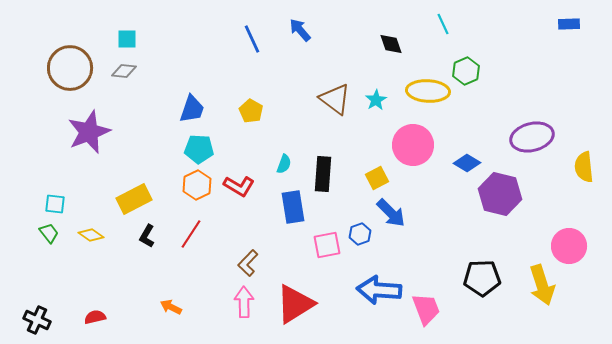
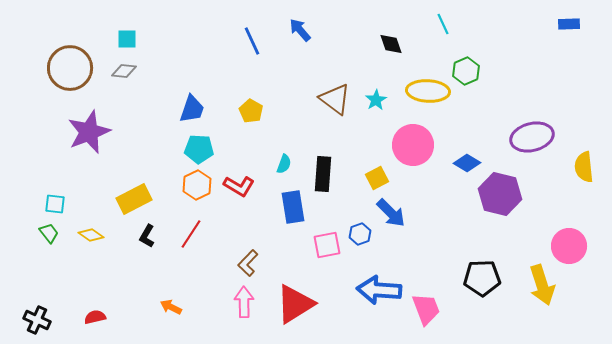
blue line at (252, 39): moved 2 px down
